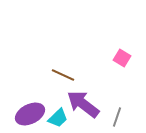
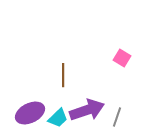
brown line: rotated 65 degrees clockwise
purple arrow: moved 4 px right, 6 px down; rotated 124 degrees clockwise
purple ellipse: moved 1 px up
